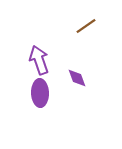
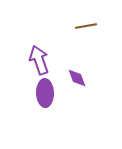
brown line: rotated 25 degrees clockwise
purple ellipse: moved 5 px right
